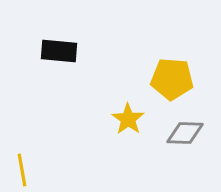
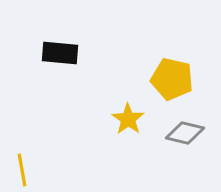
black rectangle: moved 1 px right, 2 px down
yellow pentagon: rotated 9 degrees clockwise
gray diamond: rotated 12 degrees clockwise
